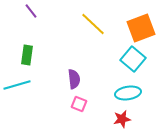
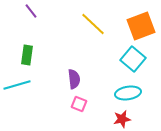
orange square: moved 2 px up
